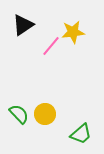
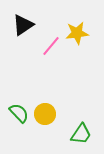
yellow star: moved 4 px right, 1 px down
green semicircle: moved 1 px up
green trapezoid: rotated 15 degrees counterclockwise
